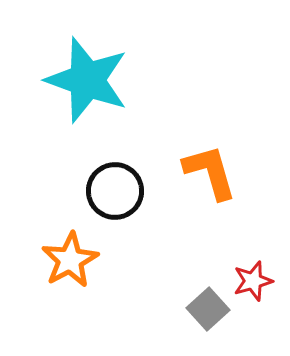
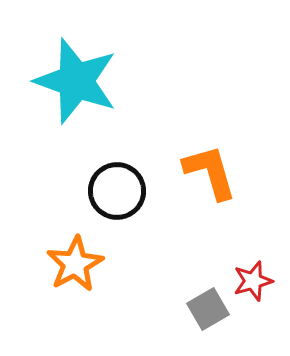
cyan star: moved 11 px left, 1 px down
black circle: moved 2 px right
orange star: moved 5 px right, 4 px down
gray square: rotated 12 degrees clockwise
